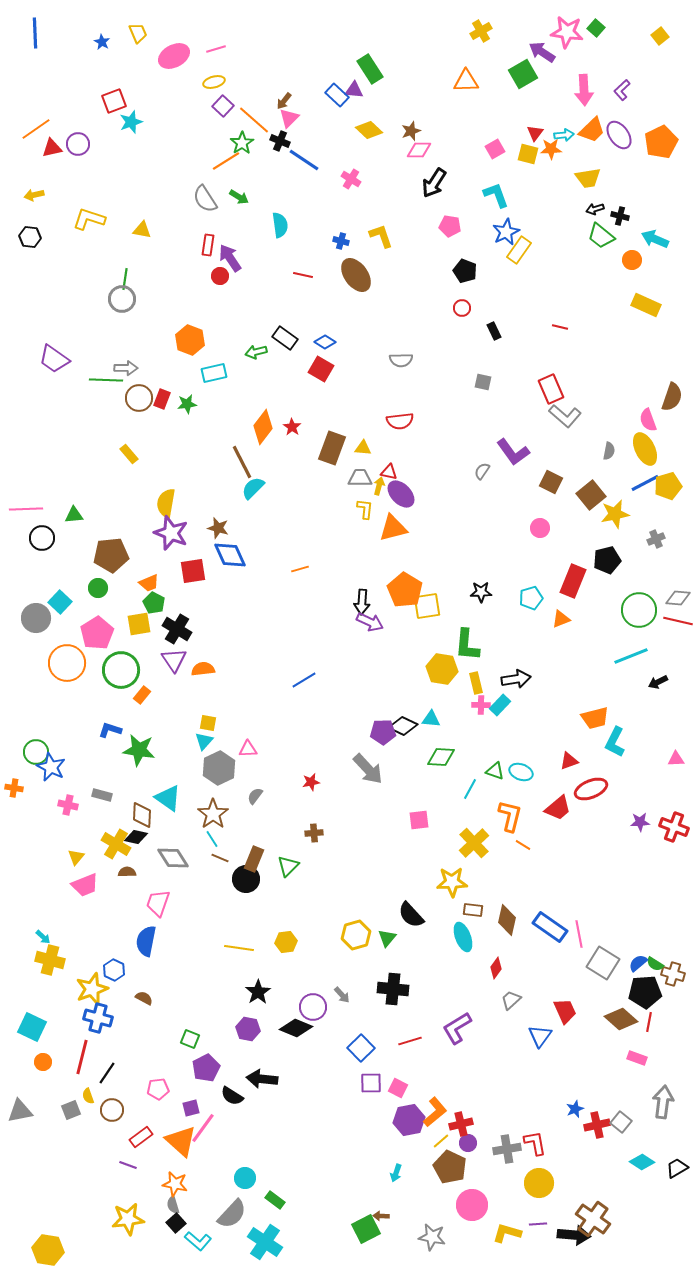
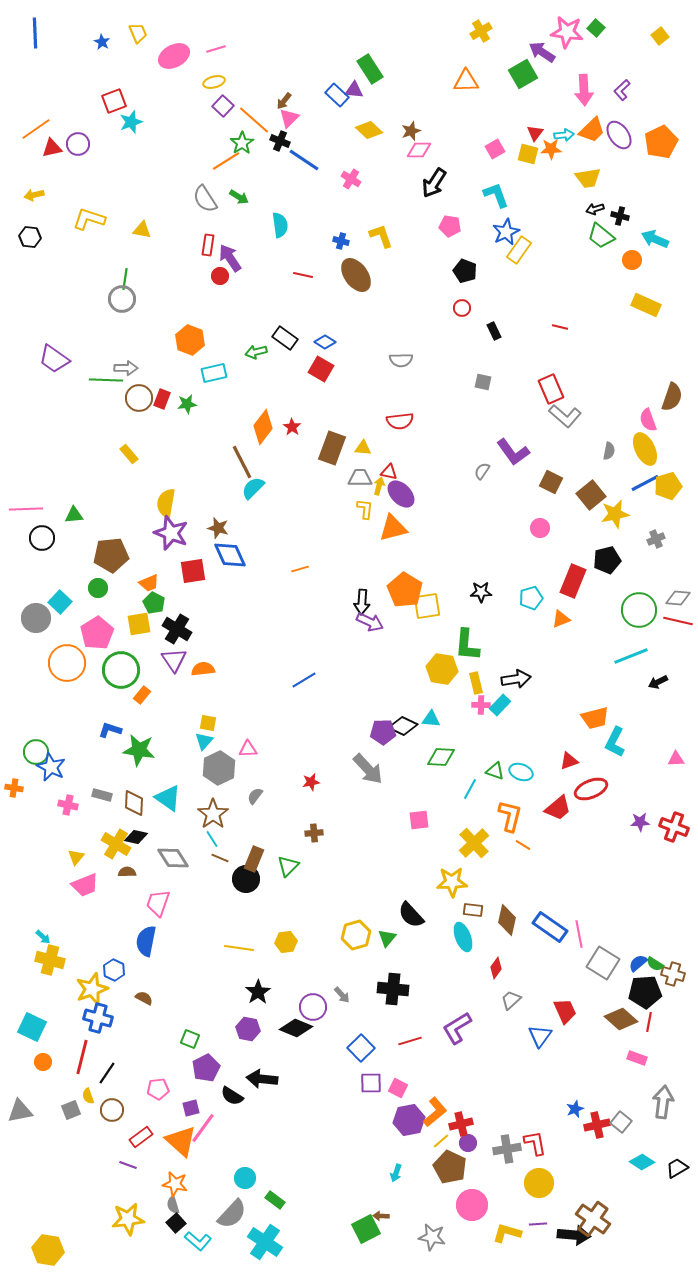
brown diamond at (142, 815): moved 8 px left, 12 px up
